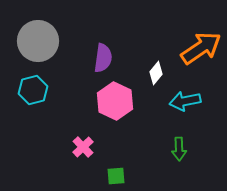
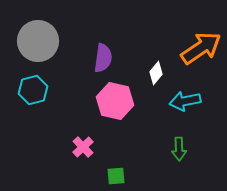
pink hexagon: rotated 12 degrees counterclockwise
